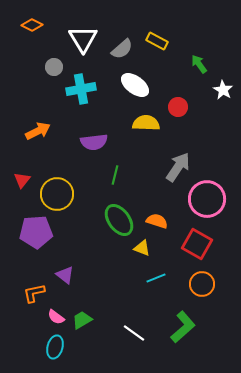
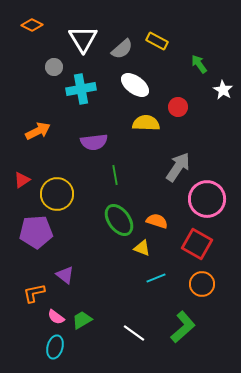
green line: rotated 24 degrees counterclockwise
red triangle: rotated 18 degrees clockwise
